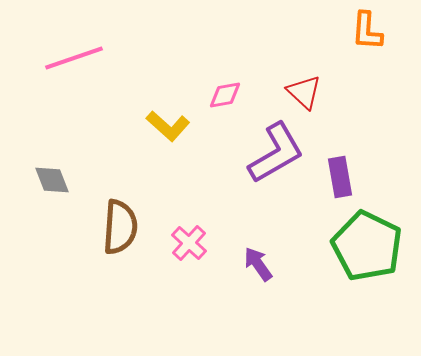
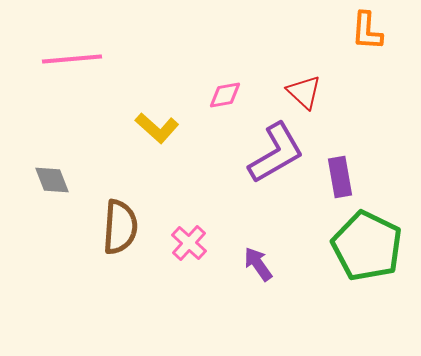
pink line: moved 2 px left, 1 px down; rotated 14 degrees clockwise
yellow L-shape: moved 11 px left, 2 px down
